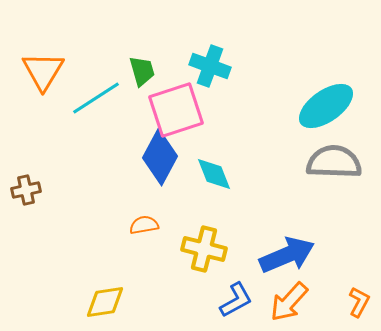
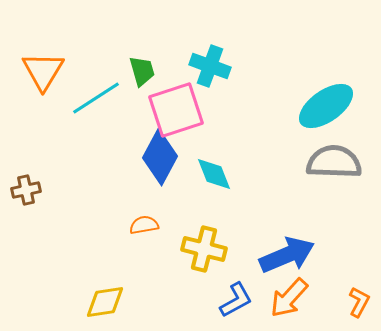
orange arrow: moved 4 px up
